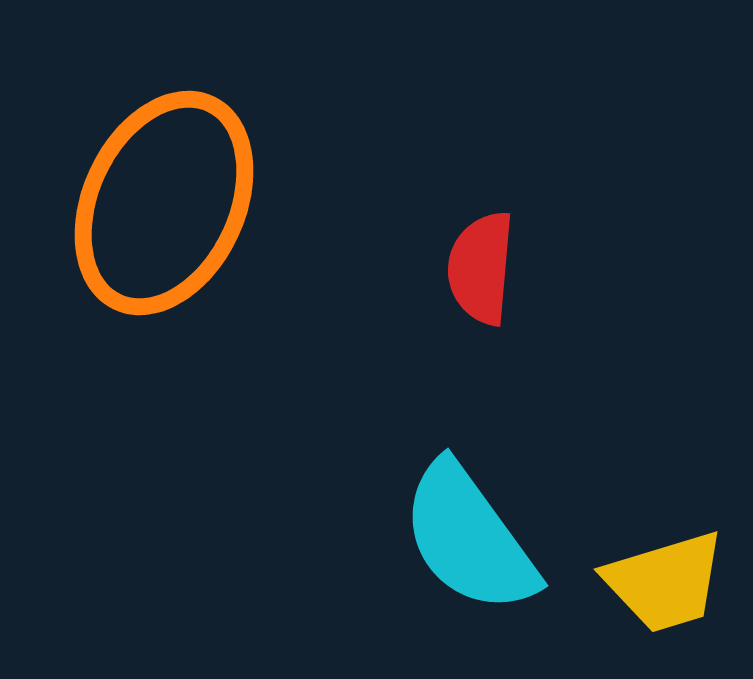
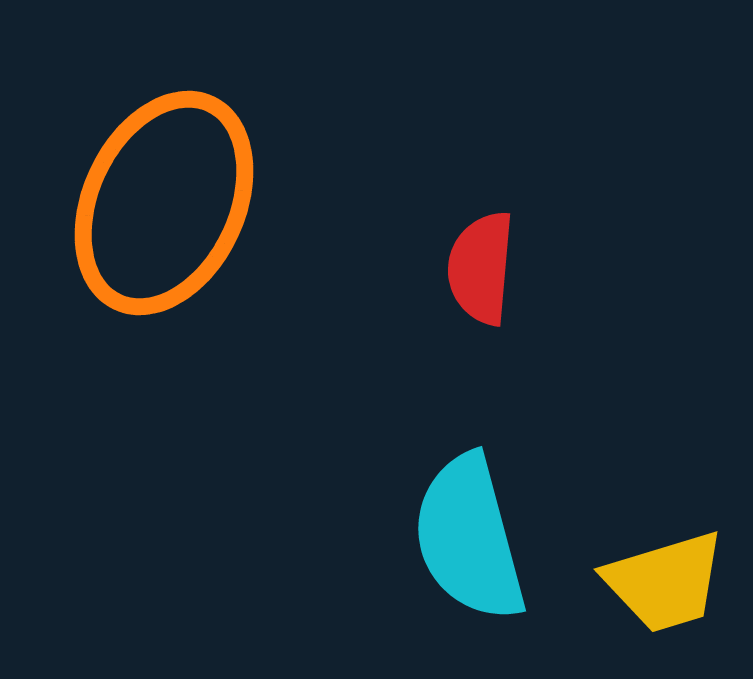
cyan semicircle: rotated 21 degrees clockwise
